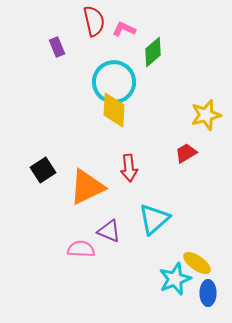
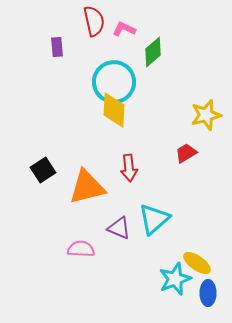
purple rectangle: rotated 18 degrees clockwise
orange triangle: rotated 12 degrees clockwise
purple triangle: moved 10 px right, 3 px up
